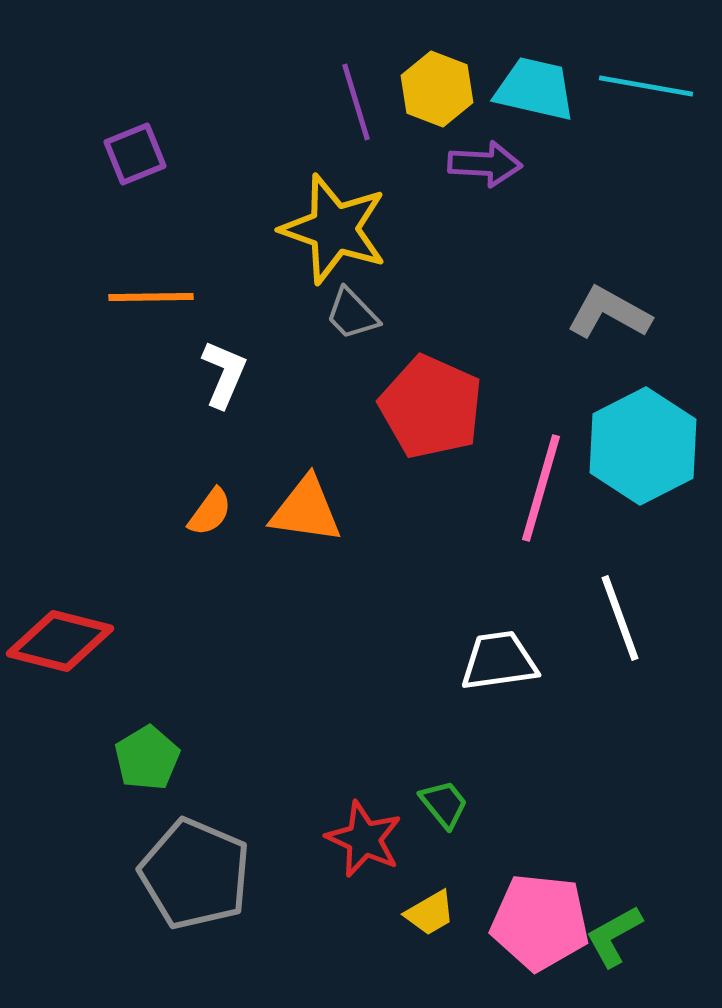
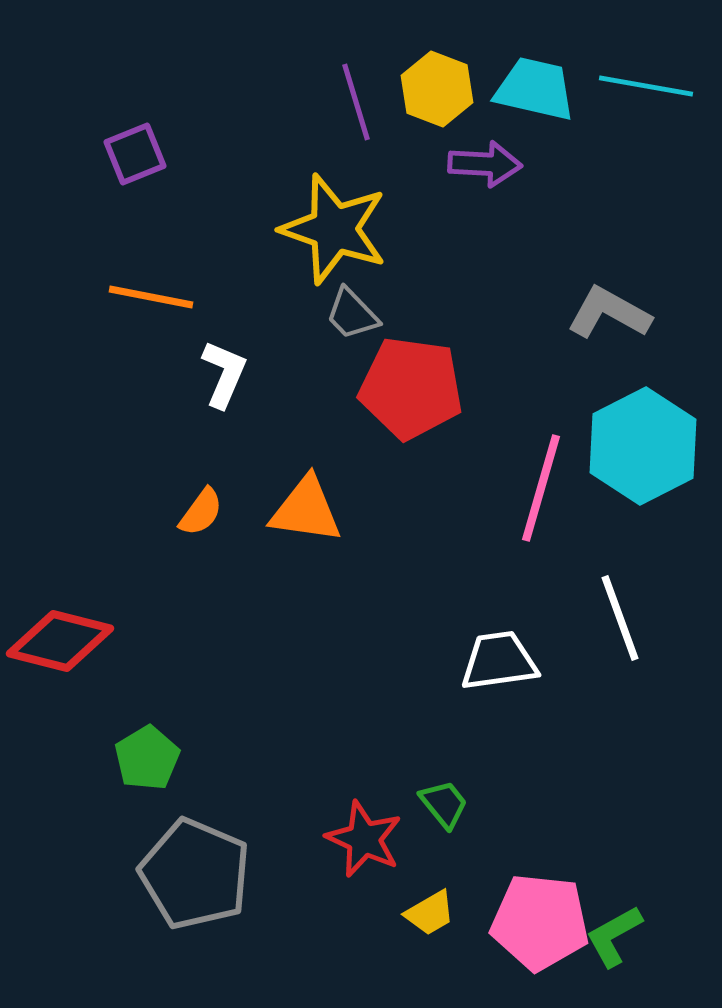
orange line: rotated 12 degrees clockwise
red pentagon: moved 20 px left, 19 px up; rotated 16 degrees counterclockwise
orange semicircle: moved 9 px left
